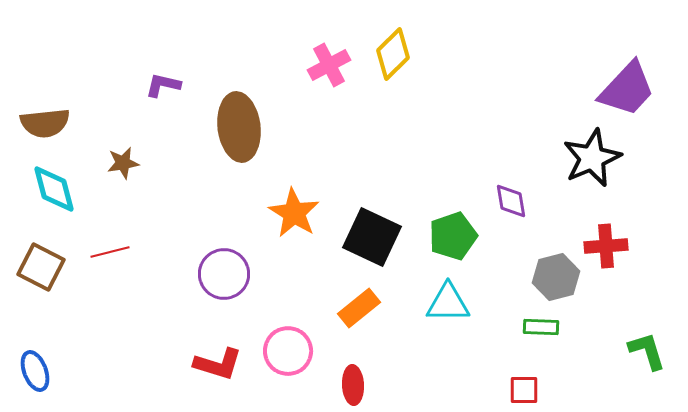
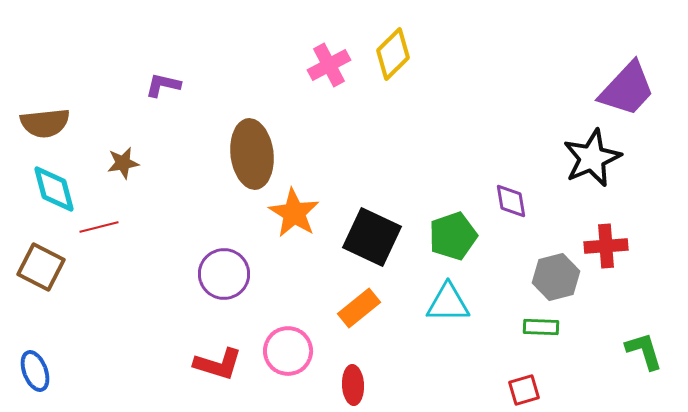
brown ellipse: moved 13 px right, 27 px down
red line: moved 11 px left, 25 px up
green L-shape: moved 3 px left
red square: rotated 16 degrees counterclockwise
